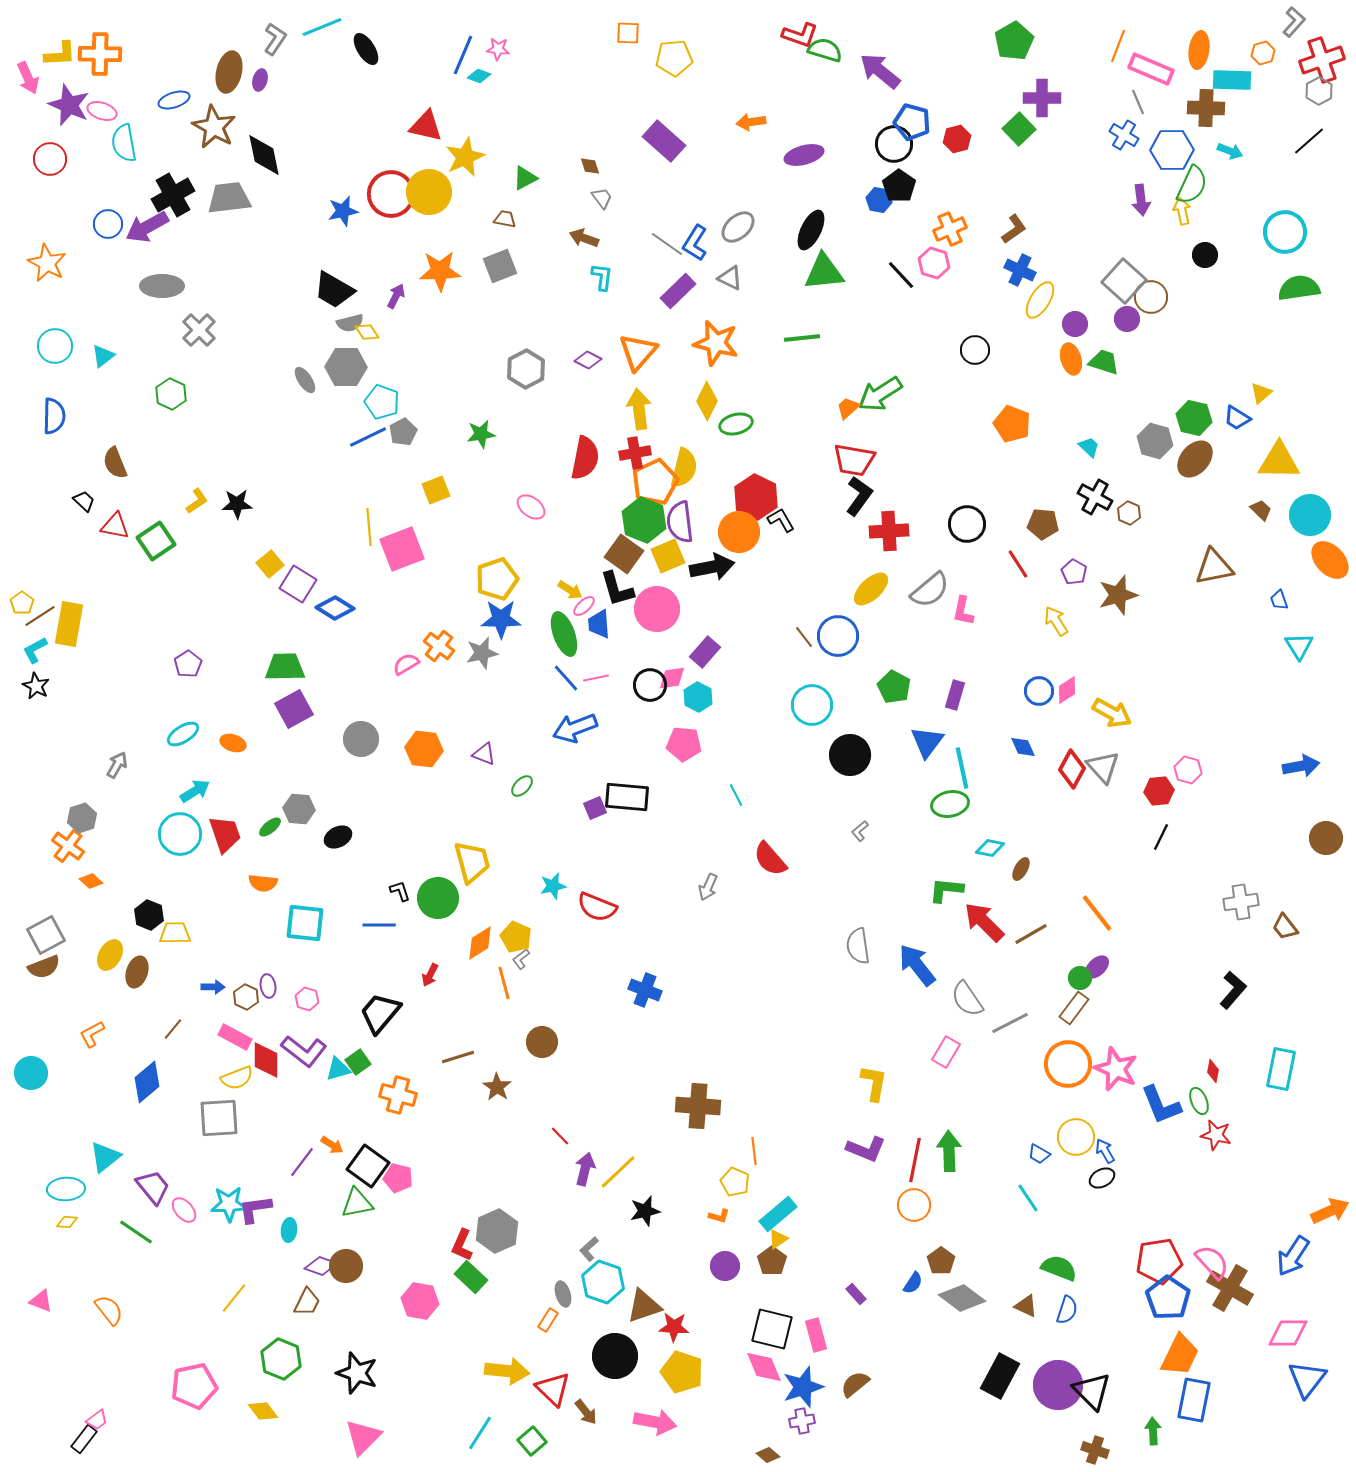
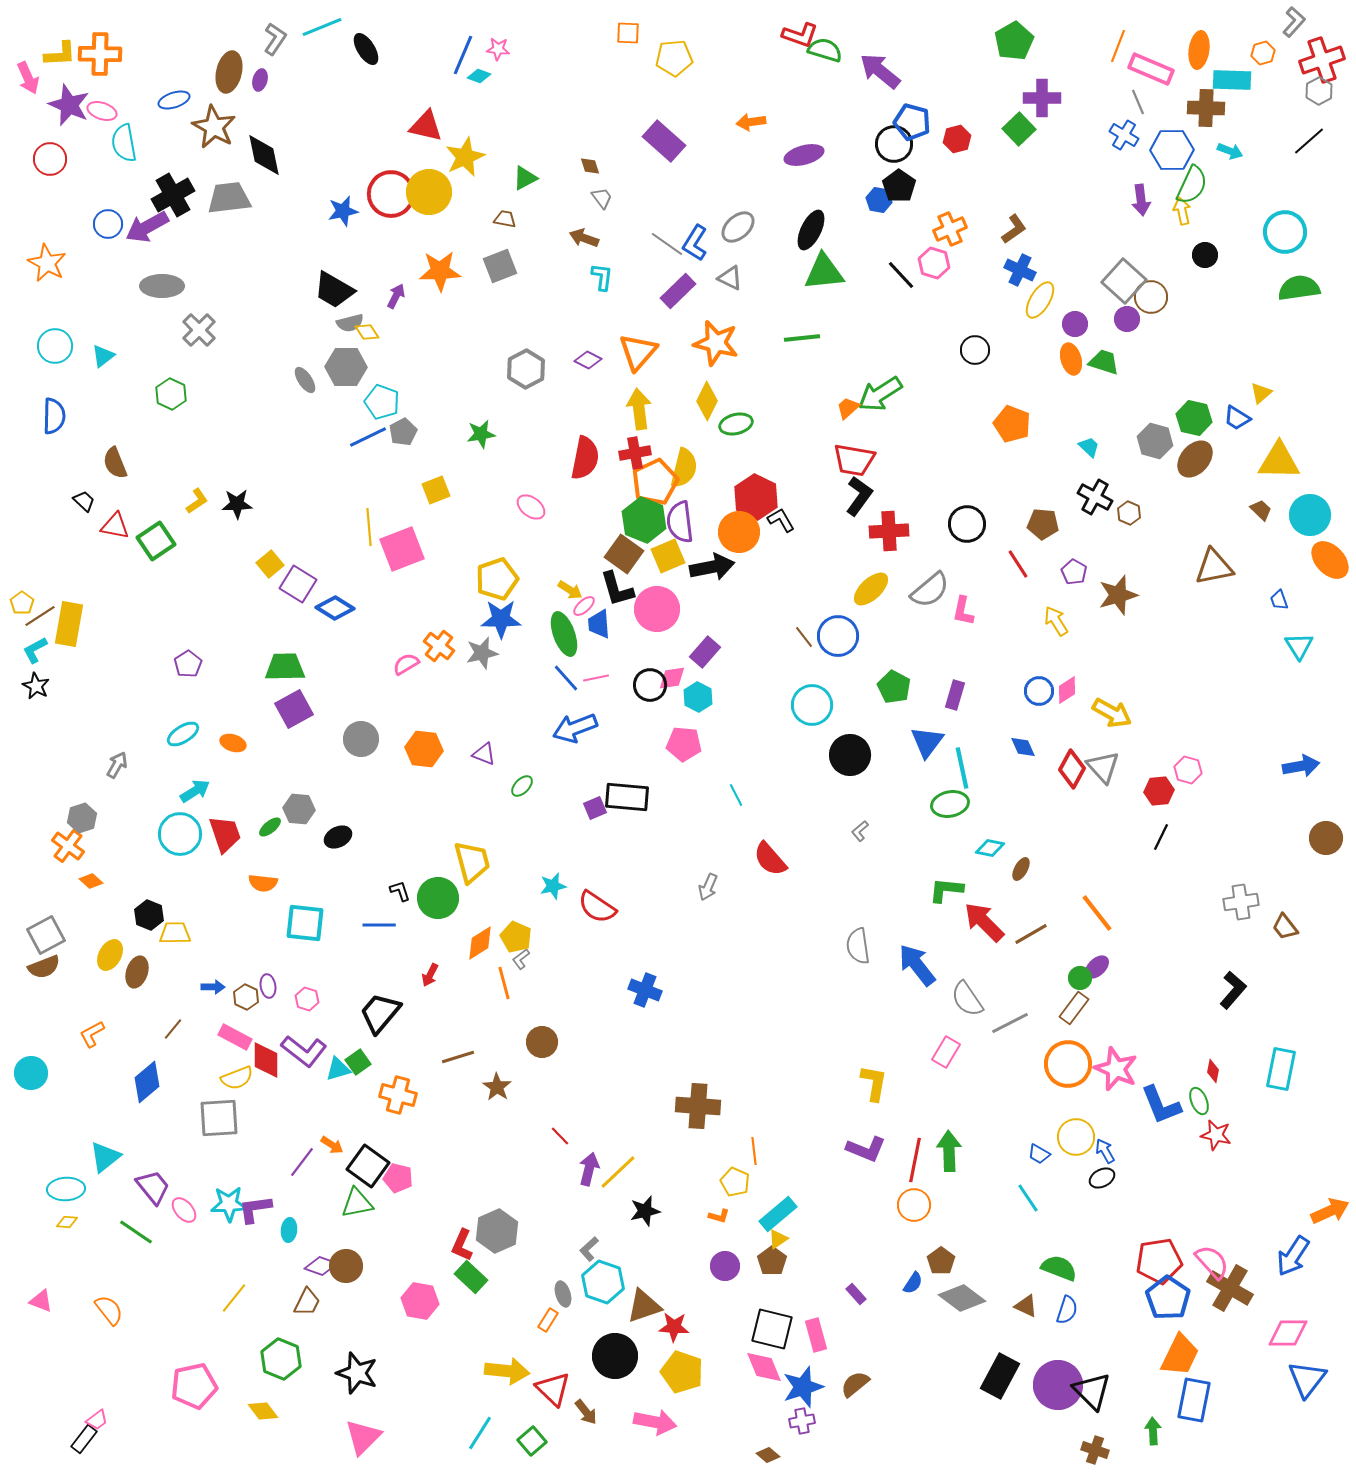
red semicircle at (597, 907): rotated 12 degrees clockwise
purple arrow at (585, 1169): moved 4 px right
